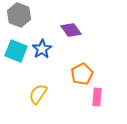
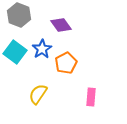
purple diamond: moved 10 px left, 5 px up
cyan square: moved 1 px left, 1 px down; rotated 15 degrees clockwise
orange pentagon: moved 16 px left, 11 px up
pink rectangle: moved 6 px left
